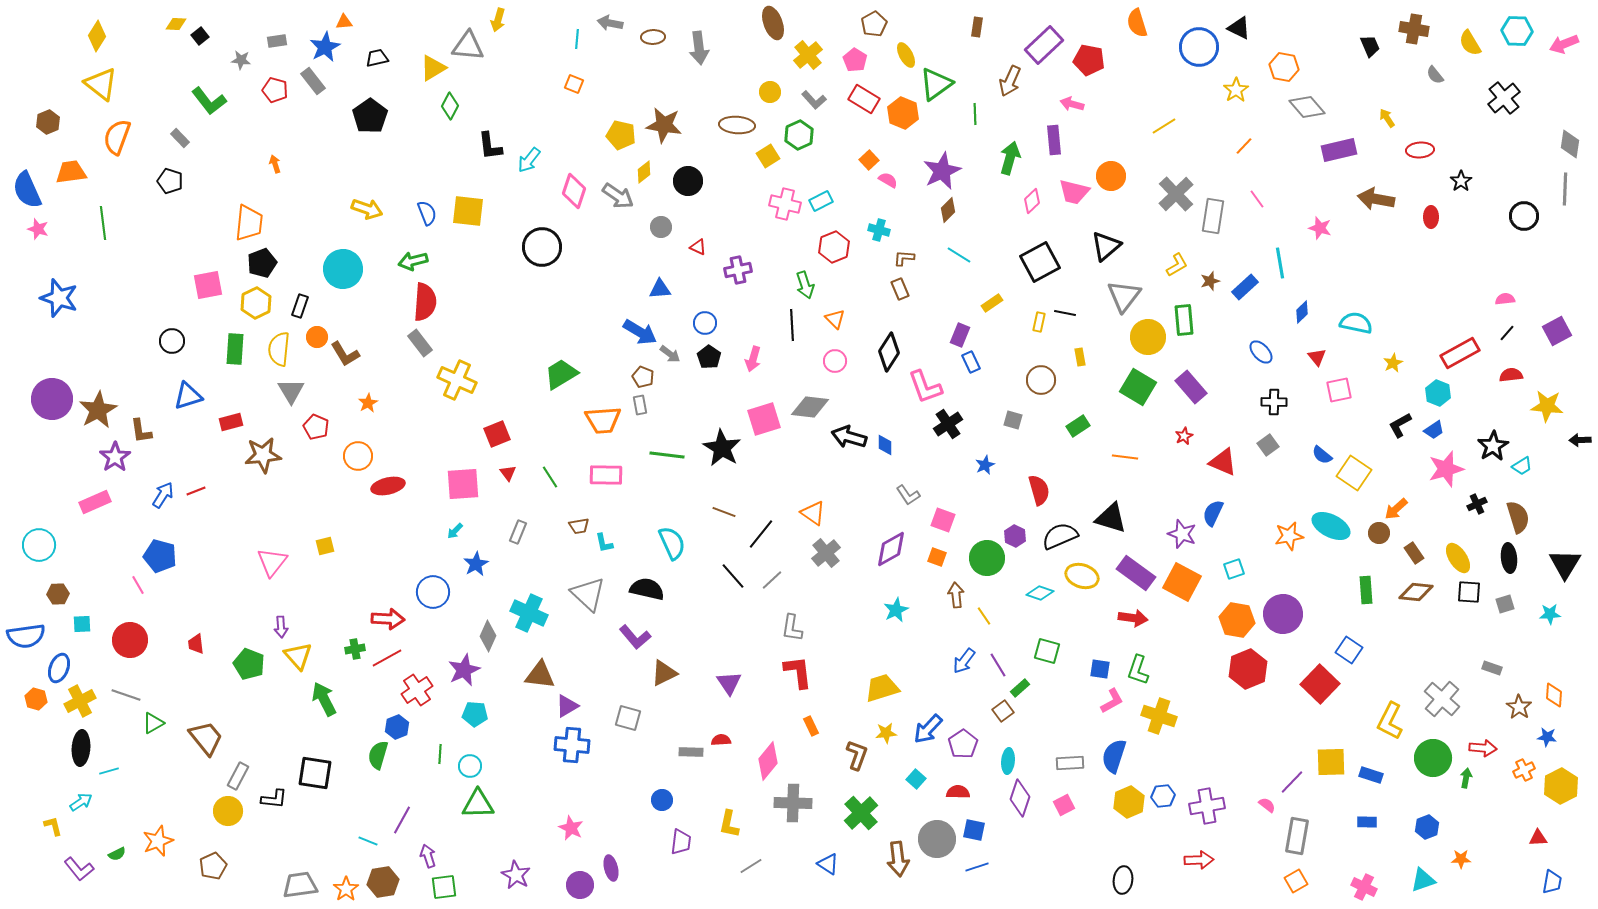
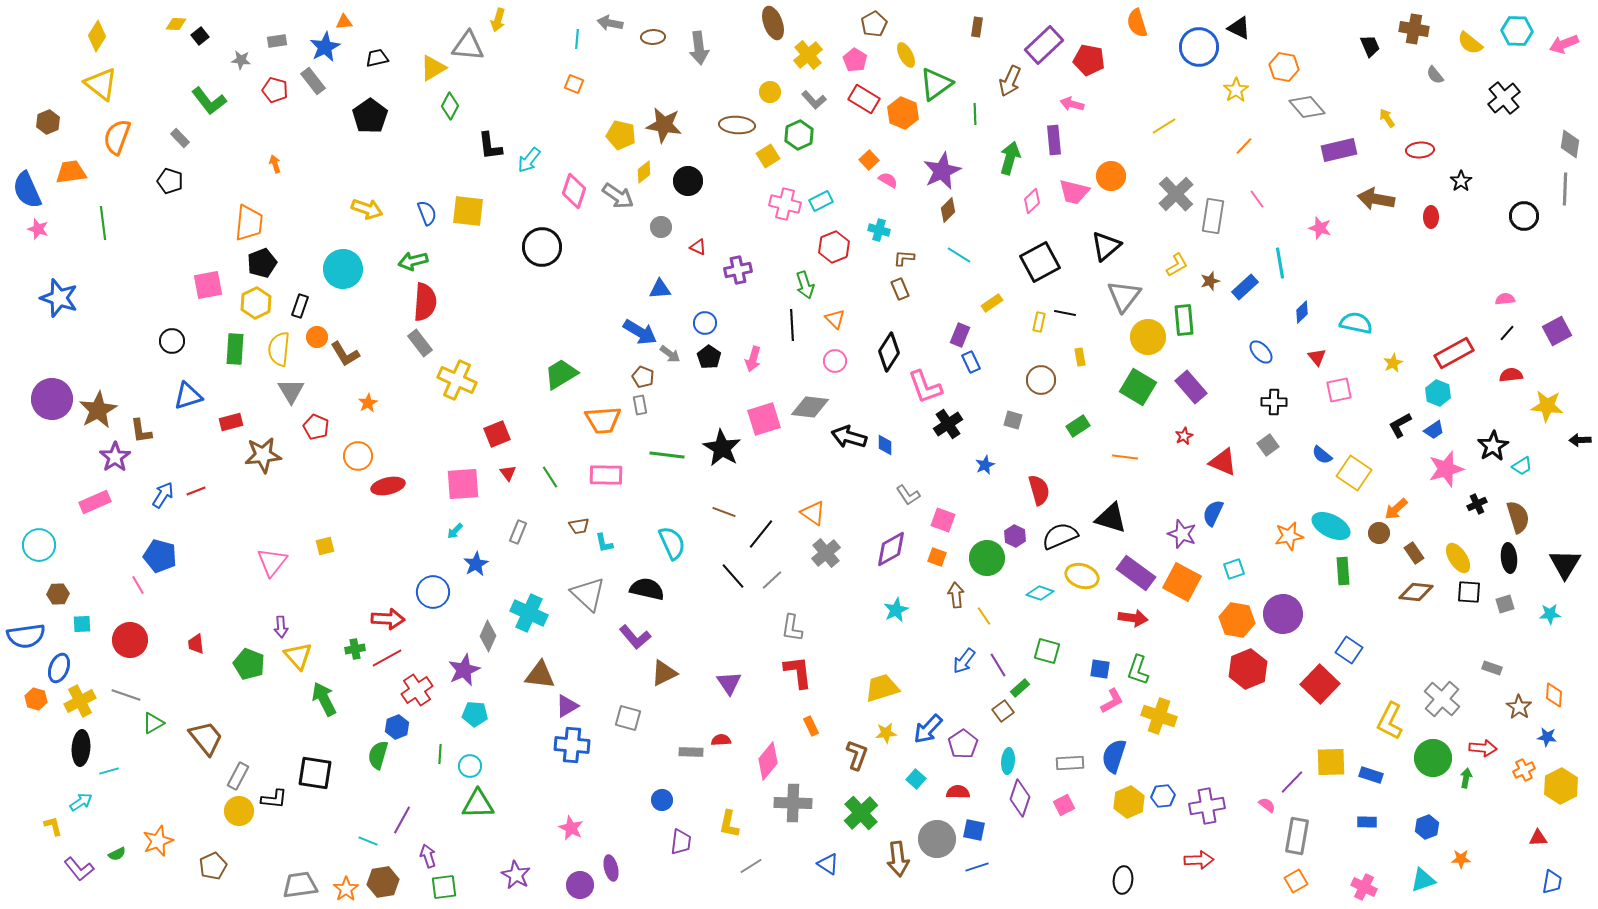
yellow semicircle at (1470, 43): rotated 20 degrees counterclockwise
red rectangle at (1460, 353): moved 6 px left
green rectangle at (1366, 590): moved 23 px left, 19 px up
yellow circle at (228, 811): moved 11 px right
